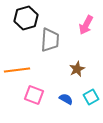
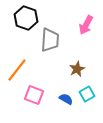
black hexagon: rotated 25 degrees counterclockwise
orange line: rotated 45 degrees counterclockwise
cyan square: moved 4 px left, 3 px up
